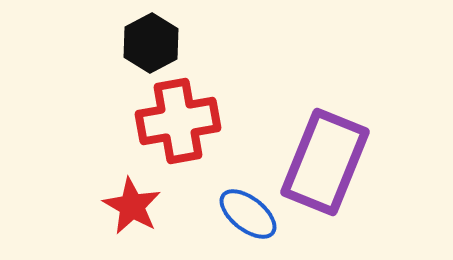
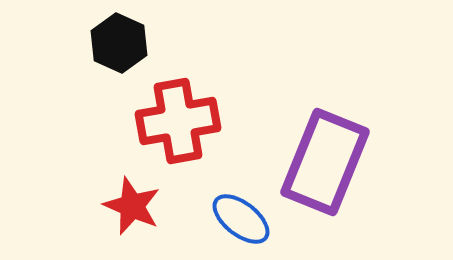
black hexagon: moved 32 px left; rotated 8 degrees counterclockwise
red star: rotated 6 degrees counterclockwise
blue ellipse: moved 7 px left, 5 px down
